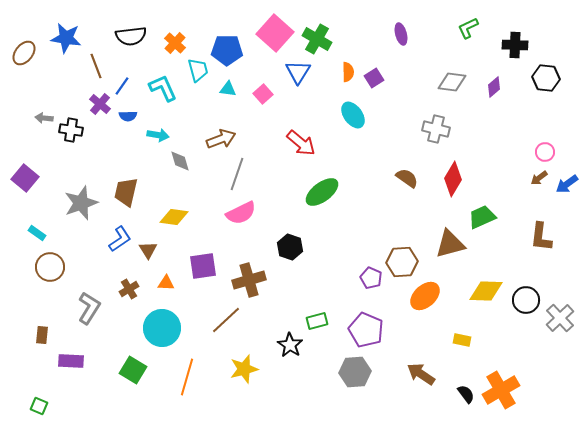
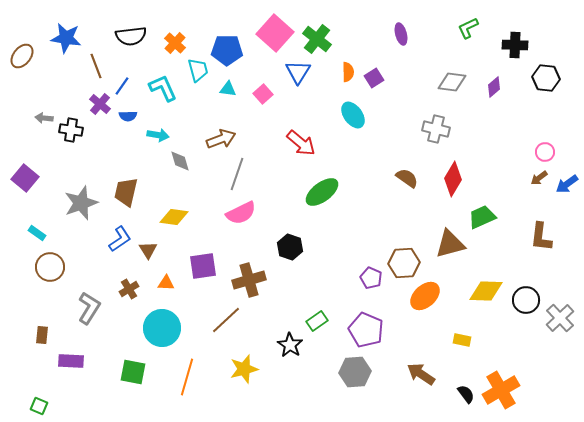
green cross at (317, 39): rotated 8 degrees clockwise
brown ellipse at (24, 53): moved 2 px left, 3 px down
brown hexagon at (402, 262): moved 2 px right, 1 px down
green rectangle at (317, 321): rotated 20 degrees counterclockwise
green square at (133, 370): moved 2 px down; rotated 20 degrees counterclockwise
